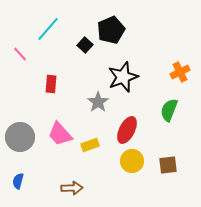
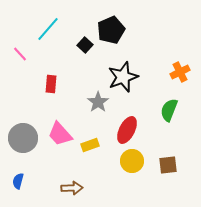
gray circle: moved 3 px right, 1 px down
